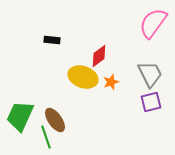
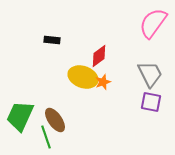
orange star: moved 8 px left
purple square: rotated 25 degrees clockwise
